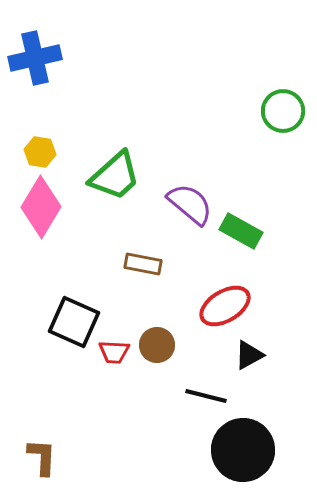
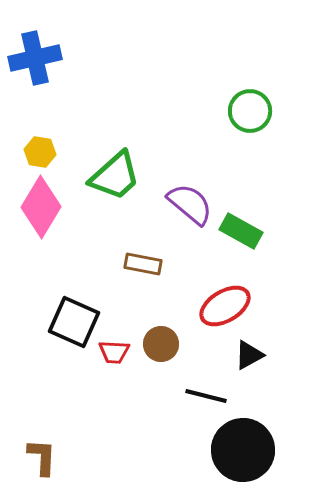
green circle: moved 33 px left
brown circle: moved 4 px right, 1 px up
